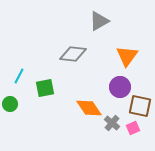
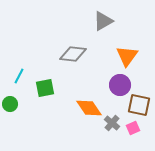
gray triangle: moved 4 px right
purple circle: moved 2 px up
brown square: moved 1 px left, 1 px up
